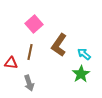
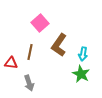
pink square: moved 6 px right, 1 px up
cyan arrow: moved 1 px left; rotated 120 degrees counterclockwise
green star: rotated 12 degrees counterclockwise
